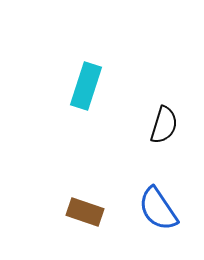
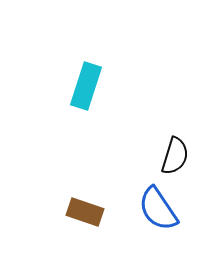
black semicircle: moved 11 px right, 31 px down
